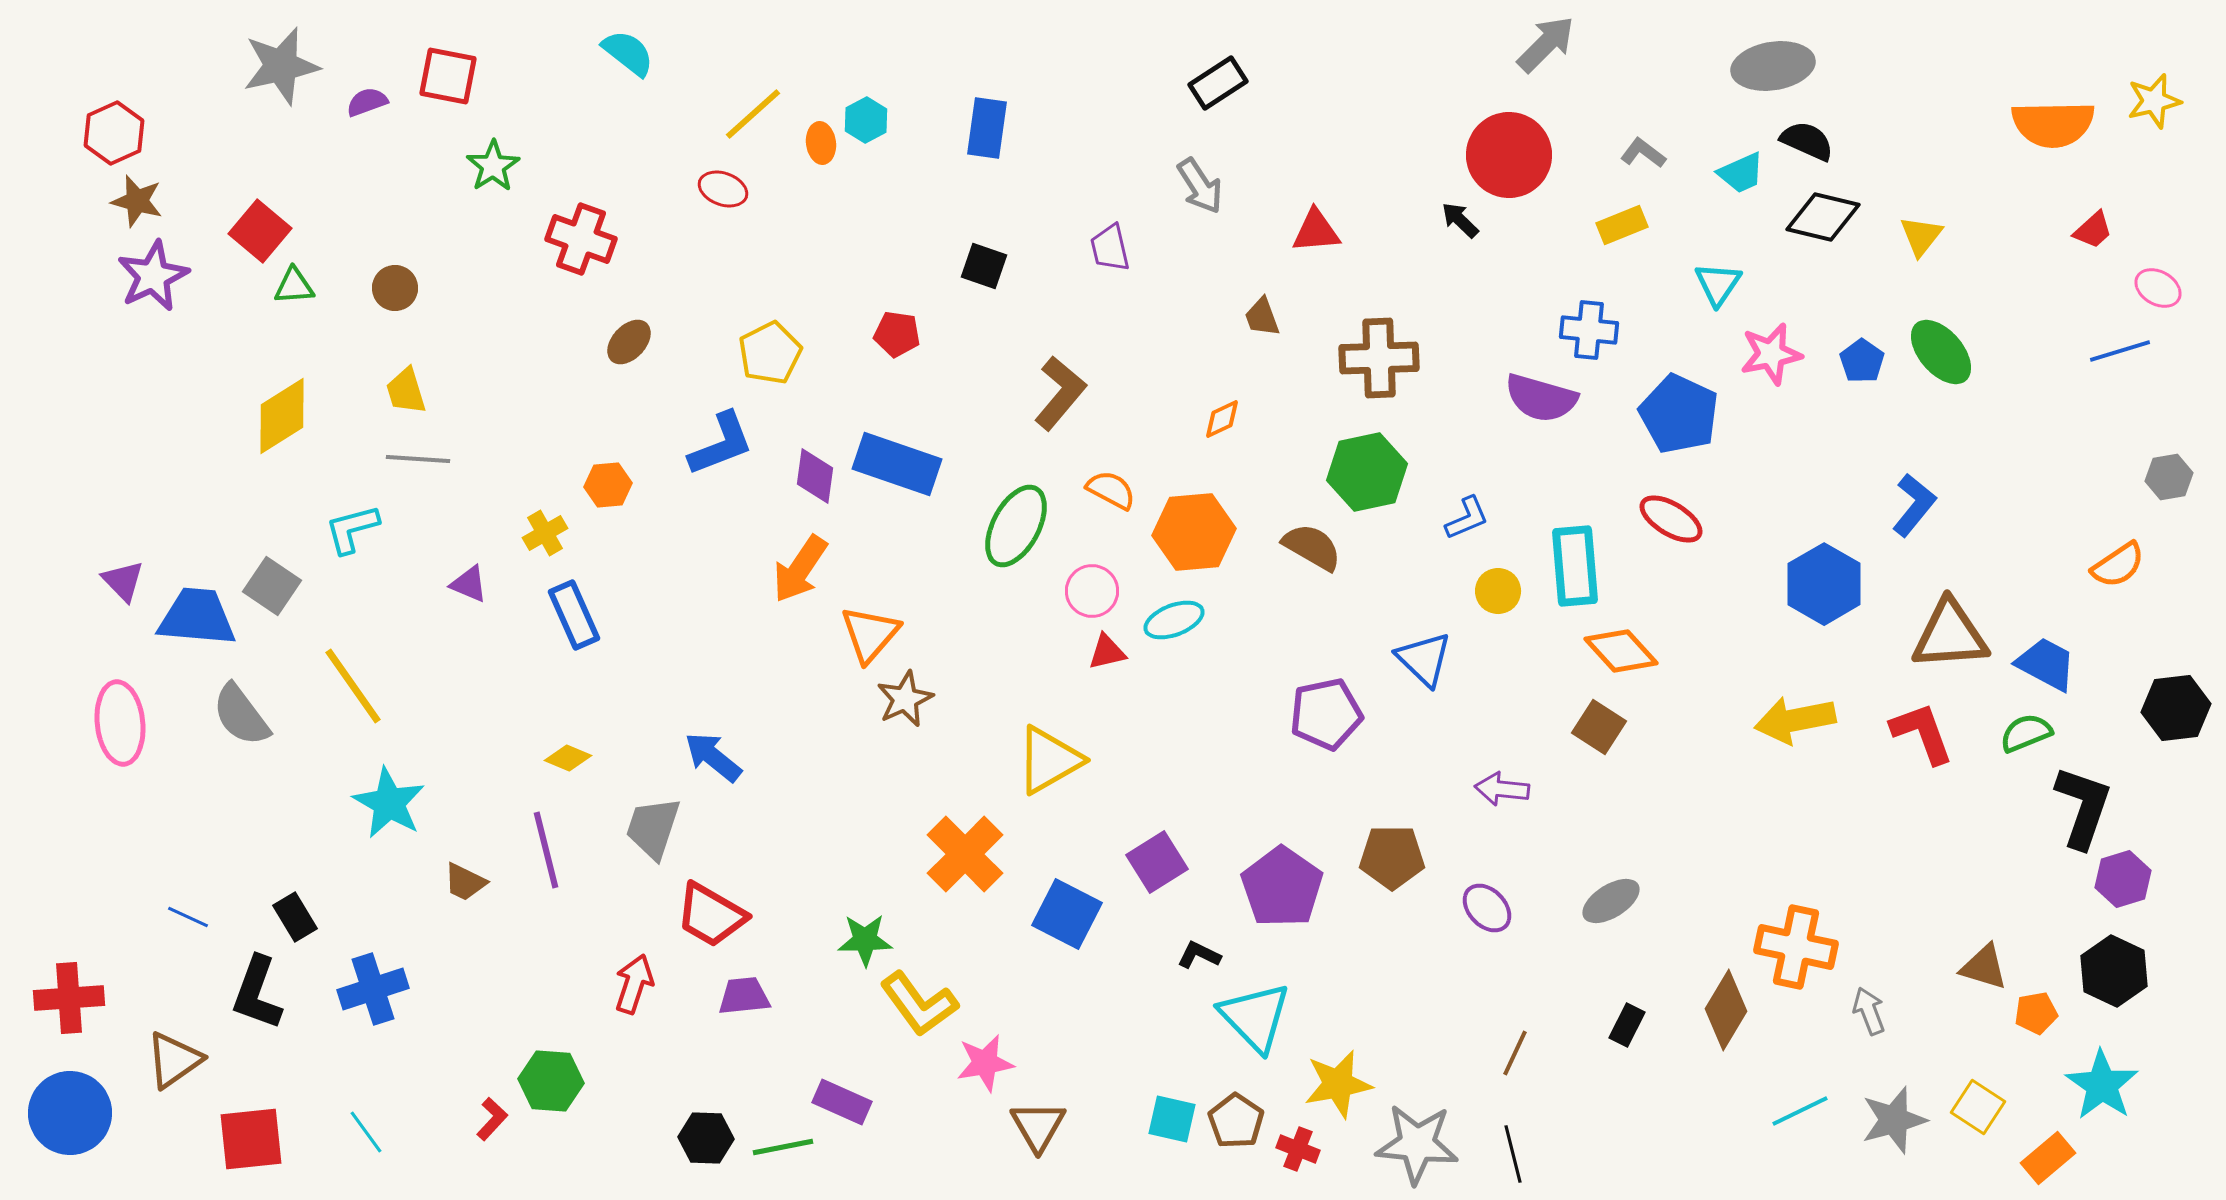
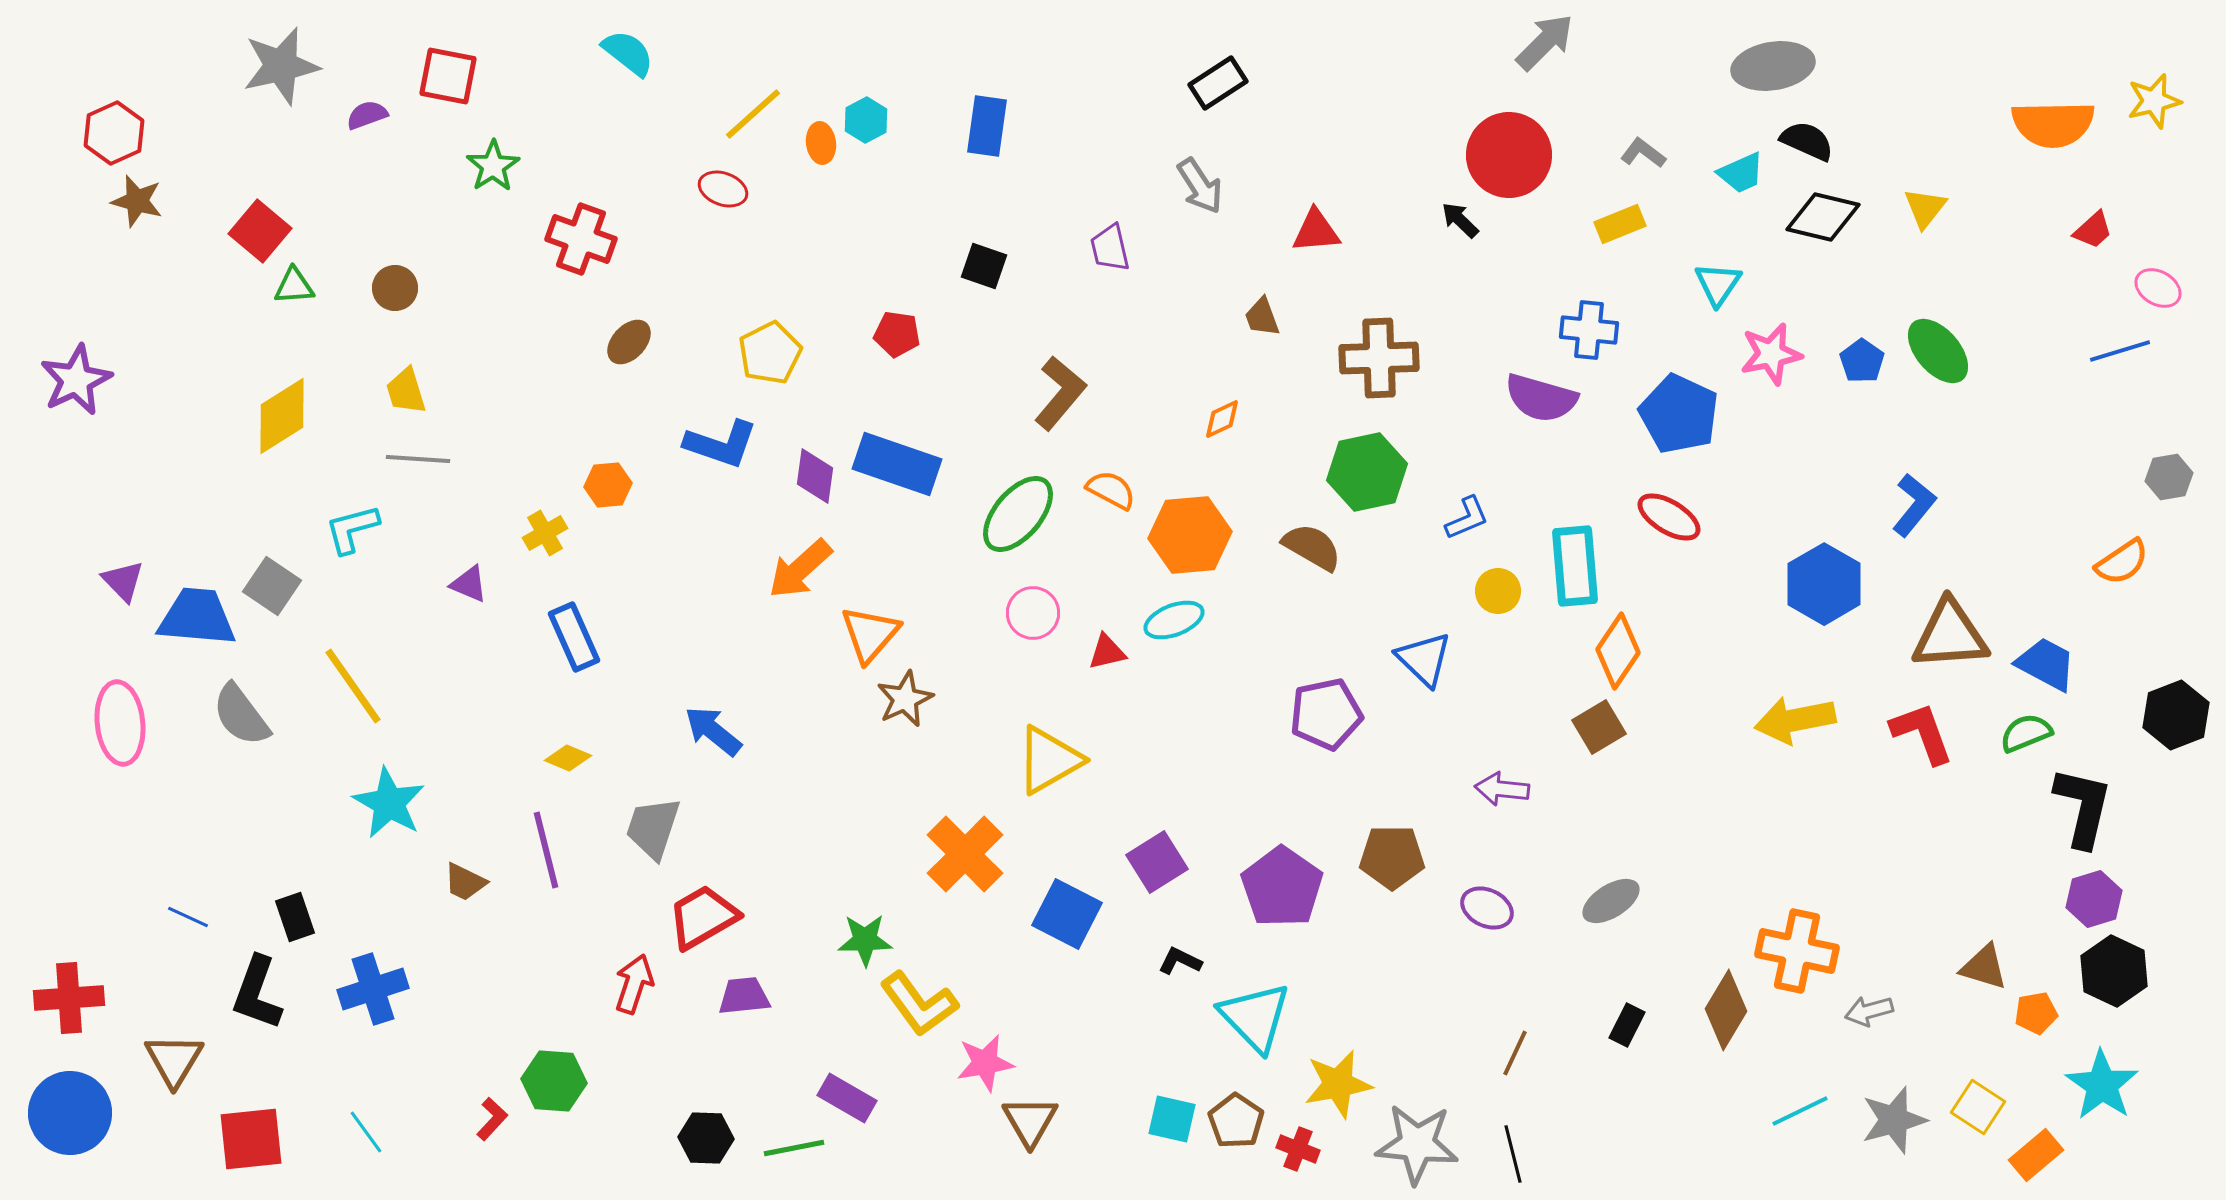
gray arrow at (1546, 44): moved 1 px left, 2 px up
purple semicircle at (367, 102): moved 13 px down
blue rectangle at (987, 128): moved 2 px up
yellow rectangle at (1622, 225): moved 2 px left, 1 px up
yellow triangle at (1921, 236): moved 4 px right, 28 px up
purple star at (153, 276): moved 77 px left, 104 px down
green ellipse at (1941, 352): moved 3 px left, 1 px up
blue L-shape at (721, 444): rotated 40 degrees clockwise
red ellipse at (1671, 519): moved 2 px left, 2 px up
green ellipse at (1016, 526): moved 2 px right, 12 px up; rotated 12 degrees clockwise
orange hexagon at (1194, 532): moved 4 px left, 3 px down
orange semicircle at (2118, 565): moved 4 px right, 3 px up
orange arrow at (800, 569): rotated 14 degrees clockwise
pink circle at (1092, 591): moved 59 px left, 22 px down
blue rectangle at (574, 615): moved 22 px down
orange diamond at (1621, 651): moved 3 px left; rotated 76 degrees clockwise
black hexagon at (2176, 708): moved 7 px down; rotated 14 degrees counterclockwise
brown square at (1599, 727): rotated 26 degrees clockwise
blue arrow at (713, 757): moved 26 px up
black L-shape at (2083, 807): rotated 6 degrees counterclockwise
purple hexagon at (2123, 879): moved 29 px left, 20 px down
purple ellipse at (1487, 908): rotated 21 degrees counterclockwise
red trapezoid at (711, 915): moved 8 px left, 2 px down; rotated 120 degrees clockwise
black rectangle at (295, 917): rotated 12 degrees clockwise
orange cross at (1796, 947): moved 1 px right, 4 px down
black L-shape at (1199, 955): moved 19 px left, 6 px down
gray arrow at (1869, 1011): rotated 84 degrees counterclockwise
brown triangle at (174, 1060): rotated 24 degrees counterclockwise
green hexagon at (551, 1081): moved 3 px right
purple rectangle at (842, 1102): moved 5 px right, 4 px up; rotated 6 degrees clockwise
brown triangle at (1038, 1126): moved 8 px left, 5 px up
green line at (783, 1147): moved 11 px right, 1 px down
orange rectangle at (2048, 1158): moved 12 px left, 3 px up
